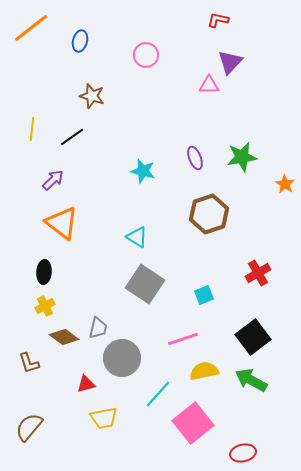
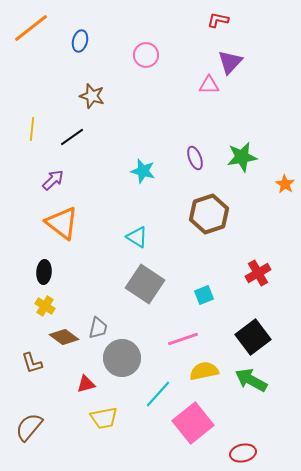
yellow cross: rotated 30 degrees counterclockwise
brown L-shape: moved 3 px right
